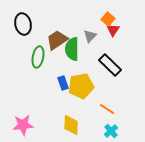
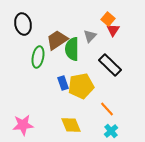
orange line: rotated 14 degrees clockwise
yellow diamond: rotated 25 degrees counterclockwise
